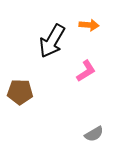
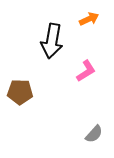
orange arrow: moved 6 px up; rotated 30 degrees counterclockwise
black arrow: rotated 20 degrees counterclockwise
gray semicircle: rotated 18 degrees counterclockwise
